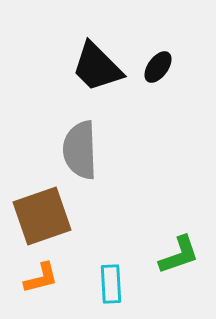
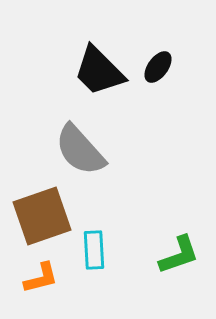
black trapezoid: moved 2 px right, 4 px down
gray semicircle: rotated 40 degrees counterclockwise
cyan rectangle: moved 17 px left, 34 px up
